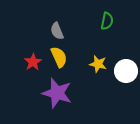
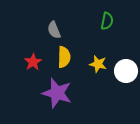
gray semicircle: moved 3 px left, 1 px up
yellow semicircle: moved 5 px right; rotated 25 degrees clockwise
